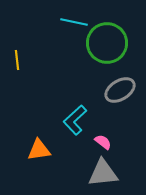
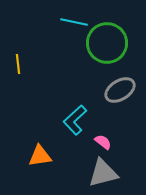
yellow line: moved 1 px right, 4 px down
orange triangle: moved 1 px right, 6 px down
gray triangle: rotated 8 degrees counterclockwise
